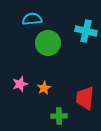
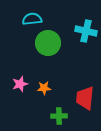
orange star: rotated 24 degrees clockwise
